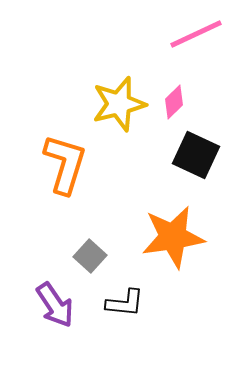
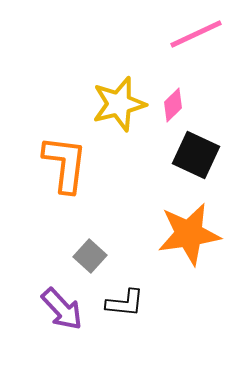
pink diamond: moved 1 px left, 3 px down
orange L-shape: rotated 10 degrees counterclockwise
orange star: moved 16 px right, 3 px up
purple arrow: moved 7 px right, 4 px down; rotated 9 degrees counterclockwise
